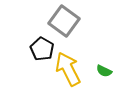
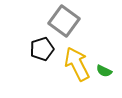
black pentagon: rotated 25 degrees clockwise
yellow arrow: moved 9 px right, 5 px up
